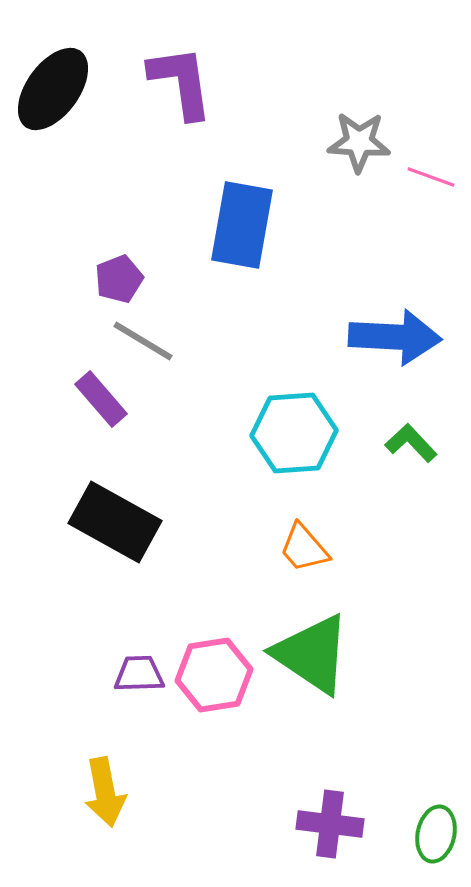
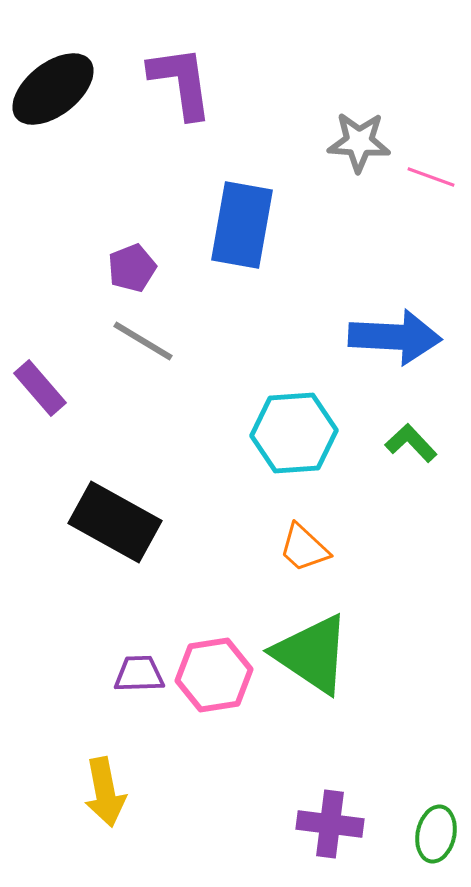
black ellipse: rotated 16 degrees clockwise
purple pentagon: moved 13 px right, 11 px up
purple rectangle: moved 61 px left, 11 px up
orange trapezoid: rotated 6 degrees counterclockwise
